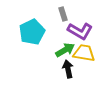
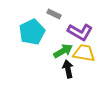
gray rectangle: moved 9 px left; rotated 48 degrees counterclockwise
purple L-shape: moved 1 px down
green arrow: moved 2 px left, 1 px down
